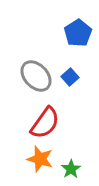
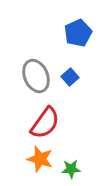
blue pentagon: rotated 8 degrees clockwise
gray ellipse: rotated 20 degrees clockwise
green star: rotated 30 degrees clockwise
